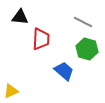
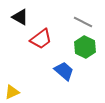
black triangle: rotated 24 degrees clockwise
red trapezoid: rotated 50 degrees clockwise
green hexagon: moved 2 px left, 2 px up; rotated 10 degrees clockwise
yellow triangle: moved 1 px right, 1 px down
